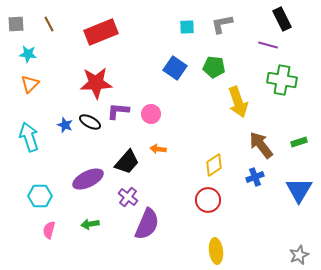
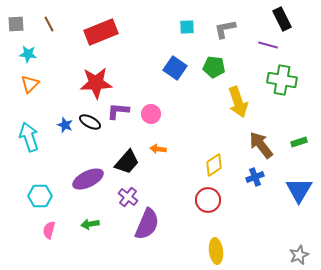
gray L-shape: moved 3 px right, 5 px down
